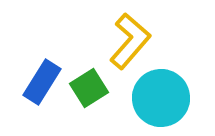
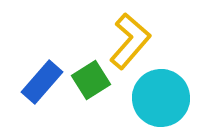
blue rectangle: rotated 9 degrees clockwise
green square: moved 2 px right, 8 px up
